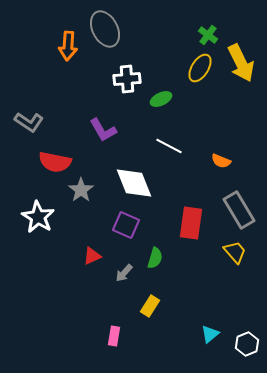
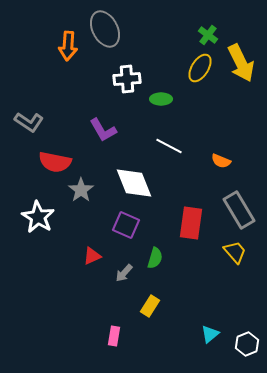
green ellipse: rotated 25 degrees clockwise
